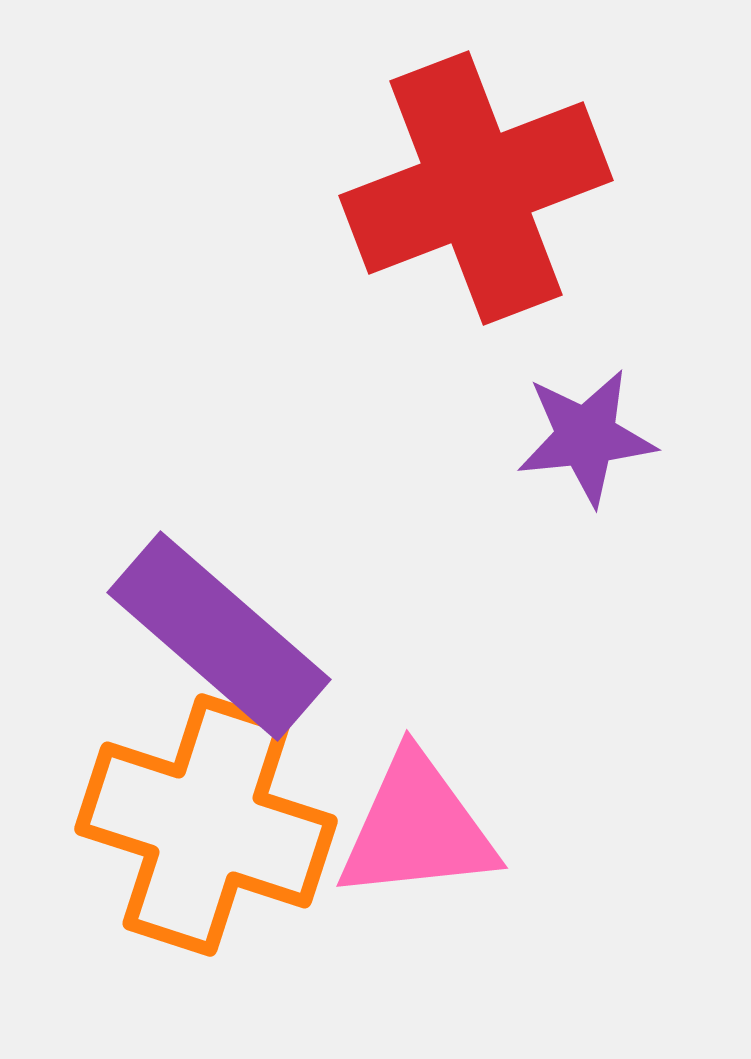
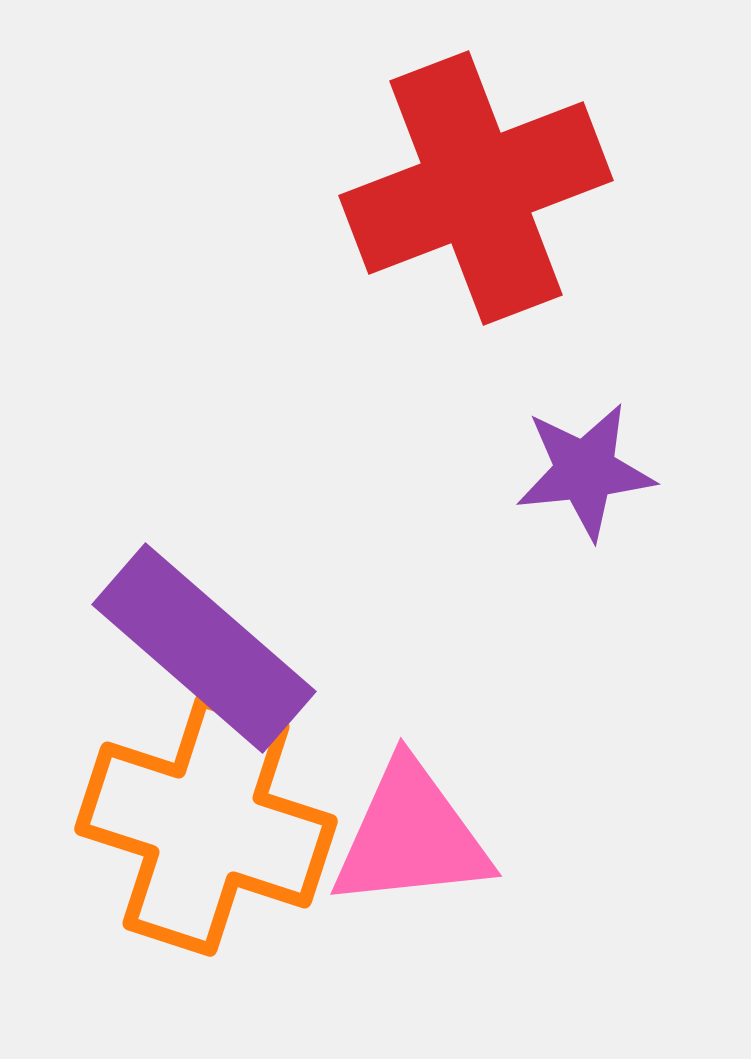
purple star: moved 1 px left, 34 px down
purple rectangle: moved 15 px left, 12 px down
pink triangle: moved 6 px left, 8 px down
